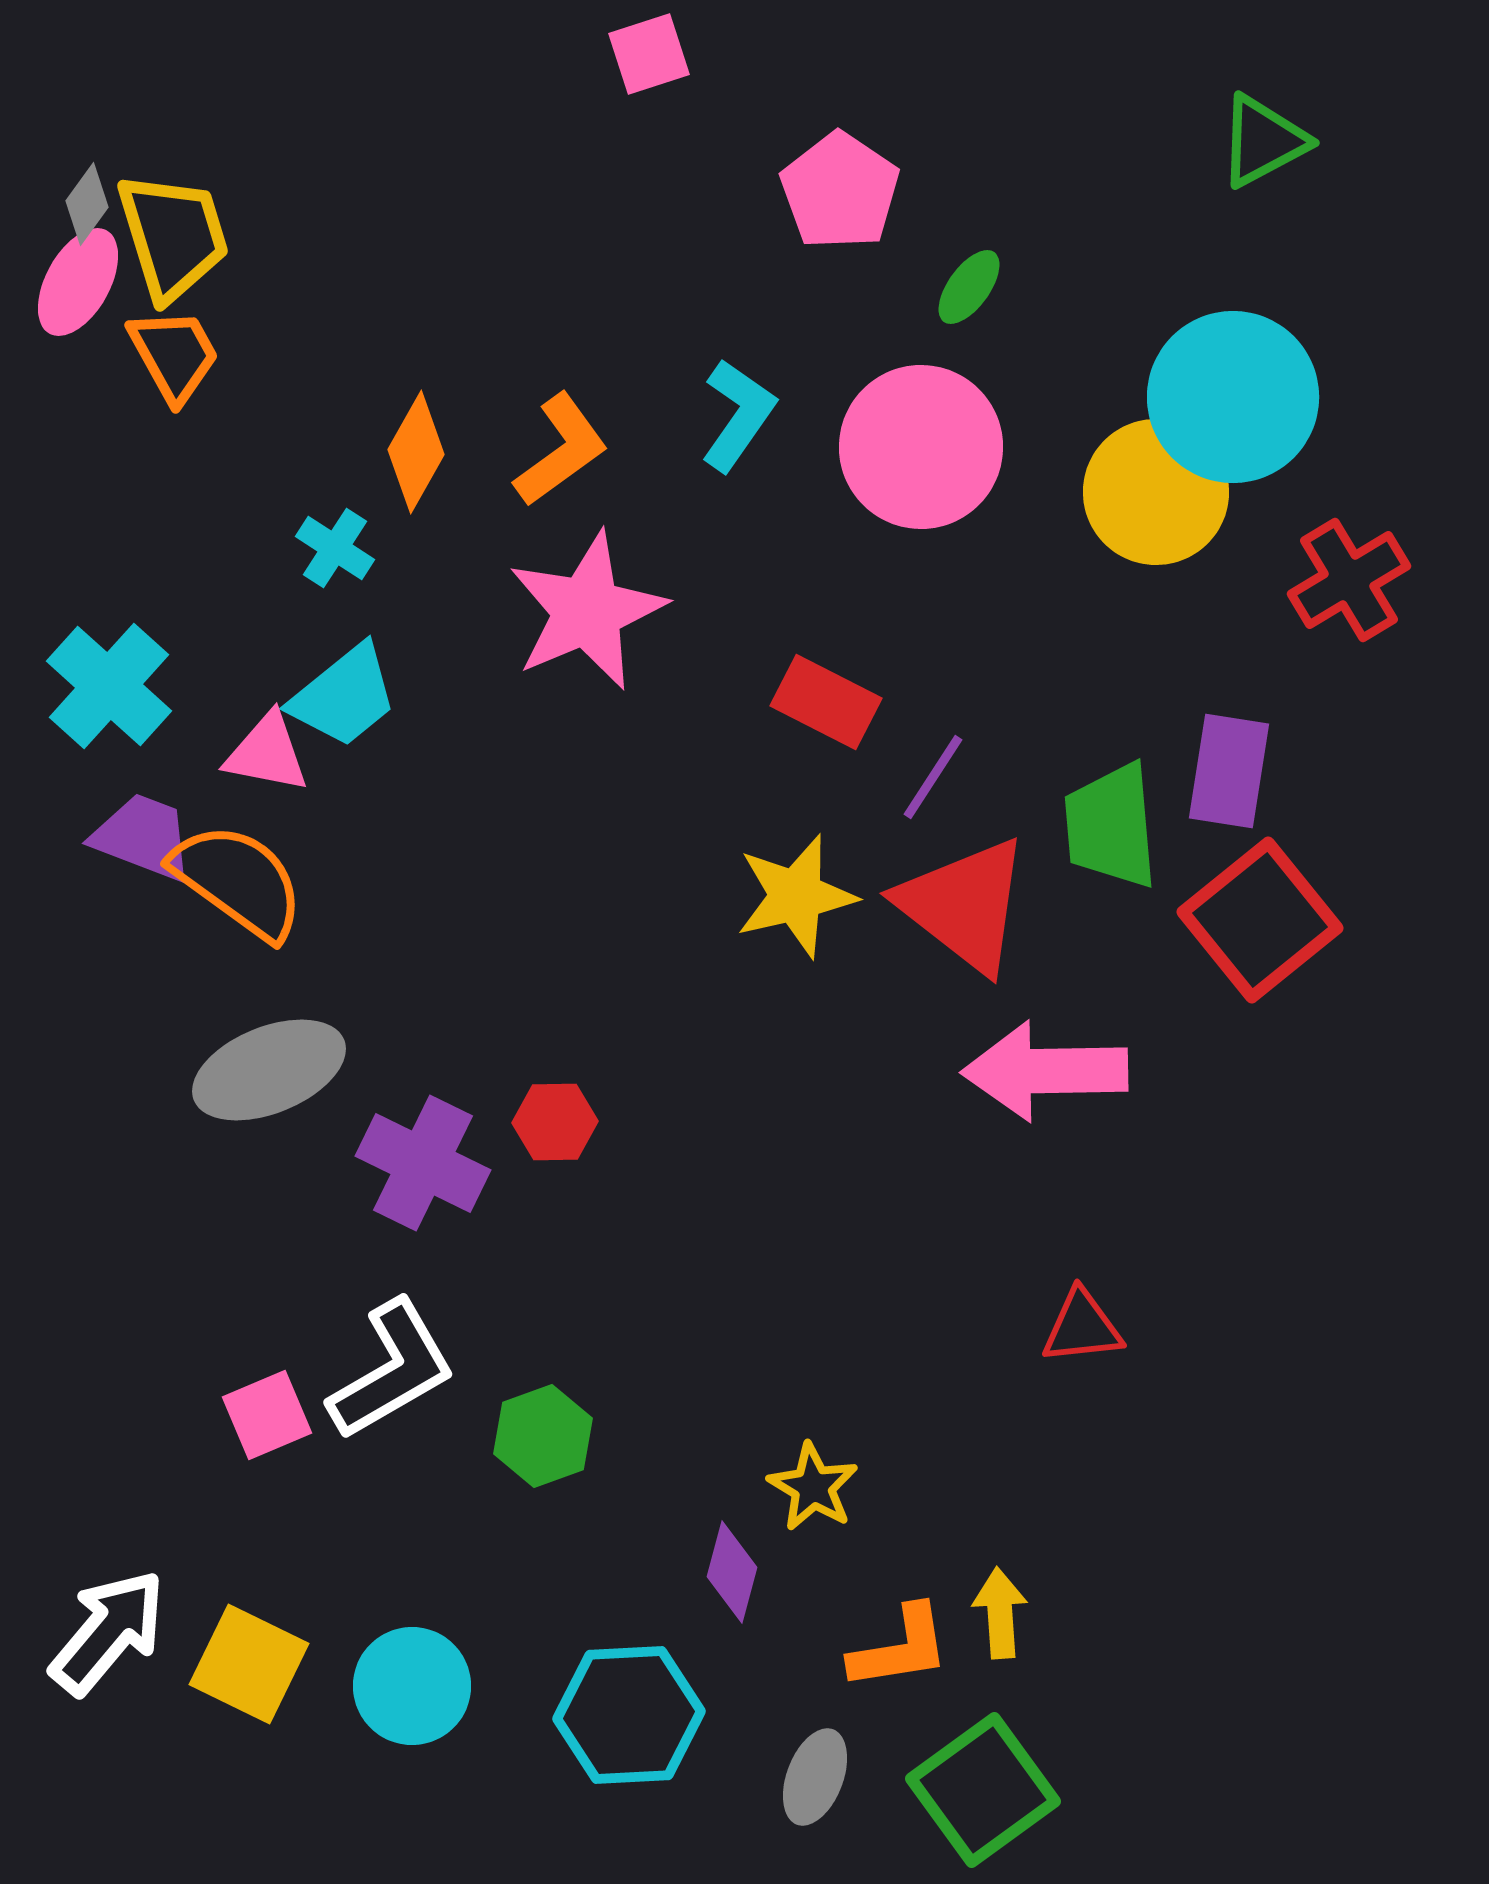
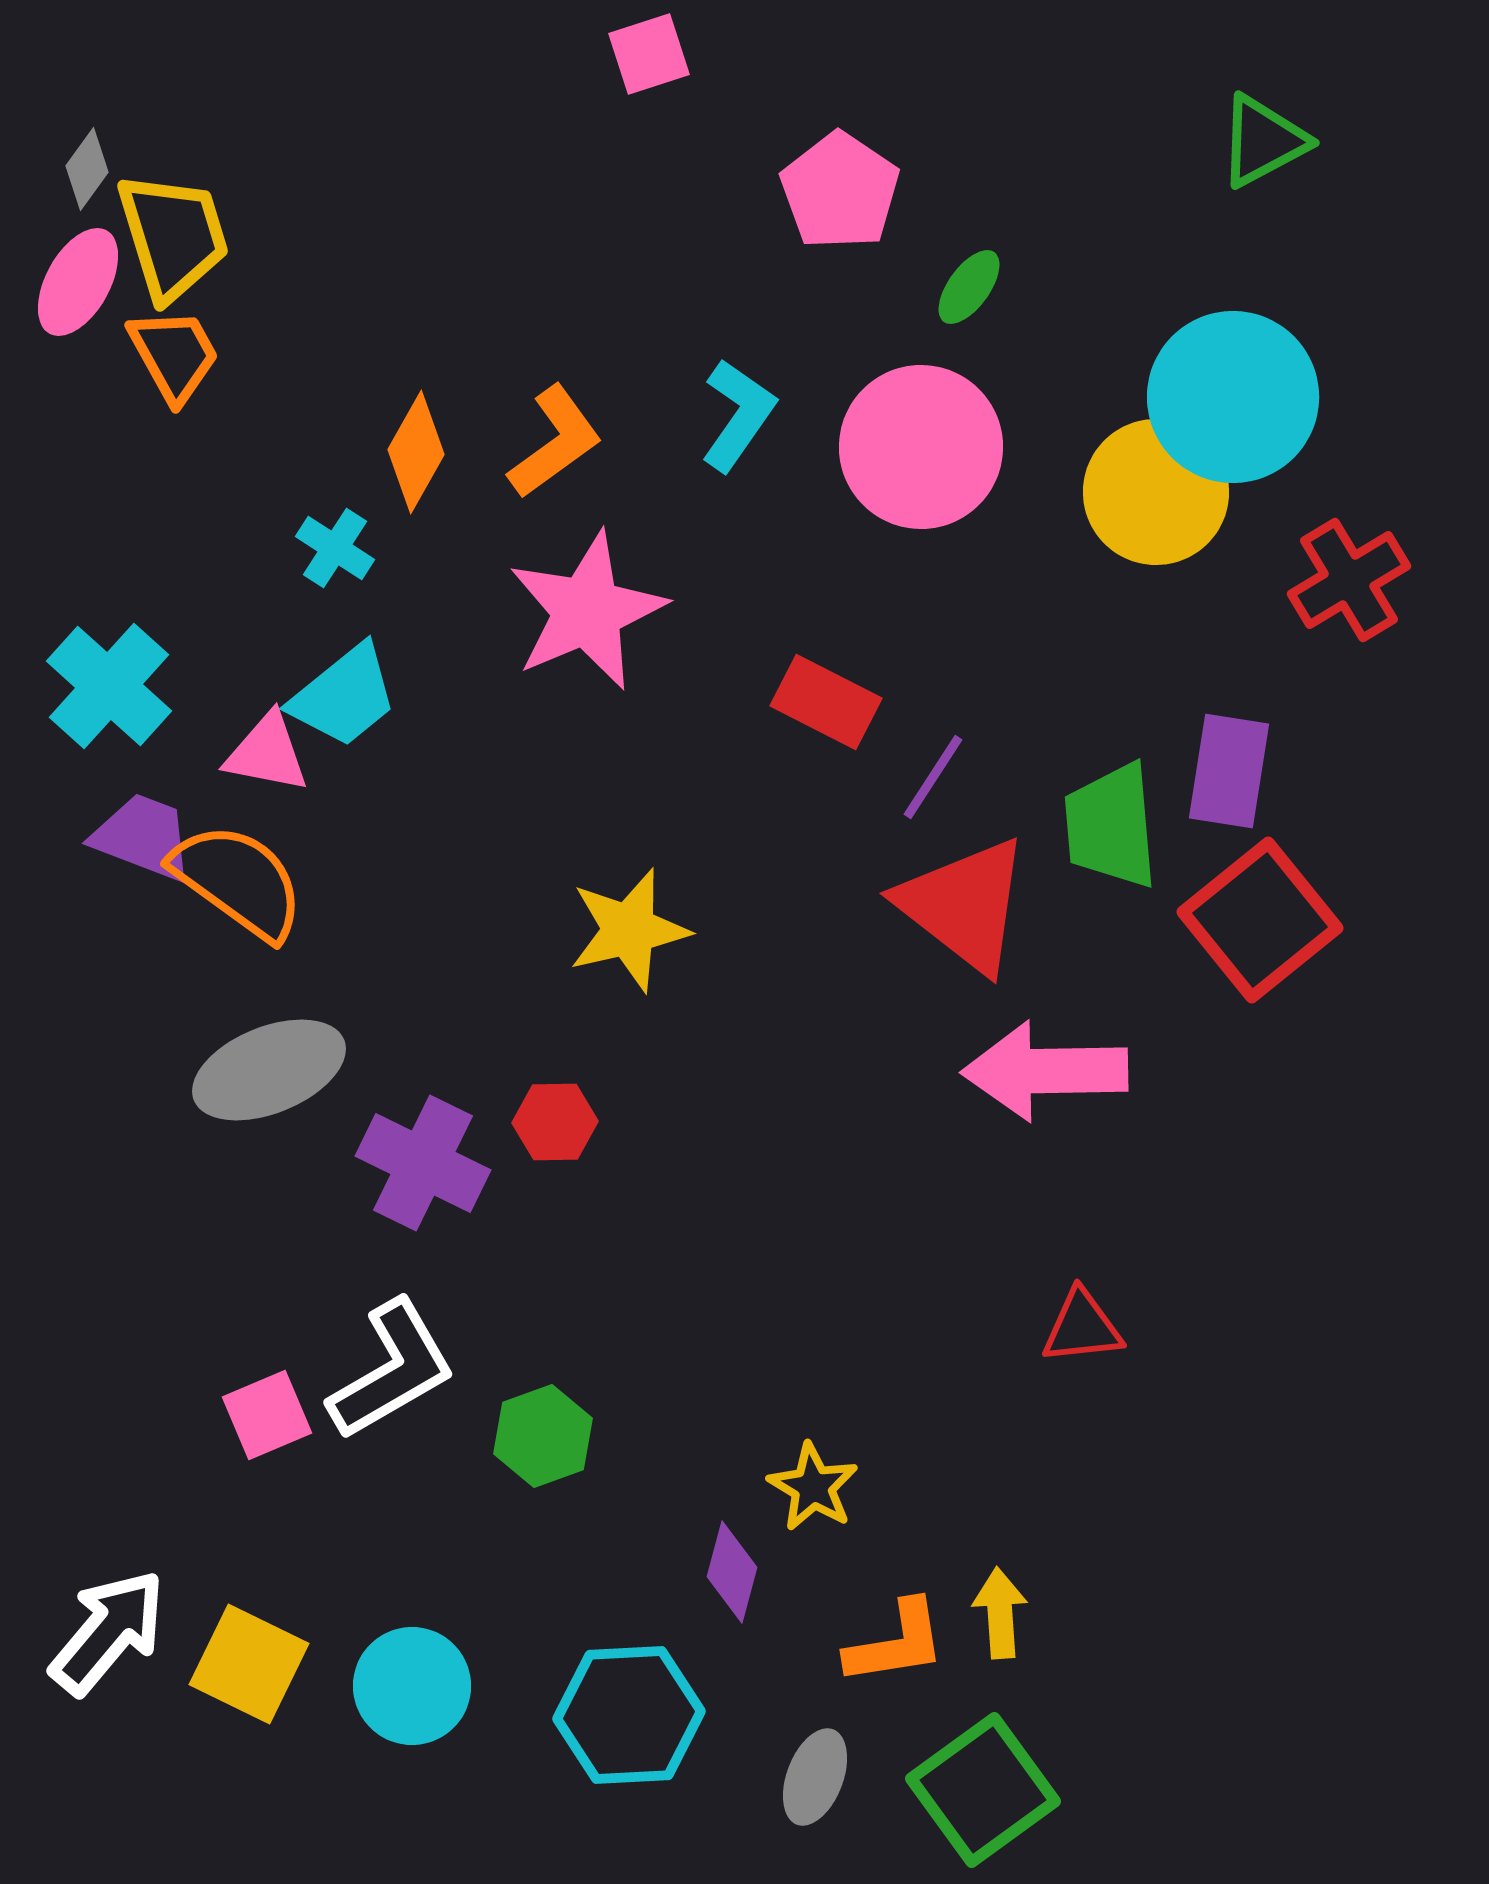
gray diamond at (87, 204): moved 35 px up
orange L-shape at (561, 450): moved 6 px left, 8 px up
yellow star at (796, 896): moved 167 px left, 34 px down
orange L-shape at (900, 1648): moved 4 px left, 5 px up
